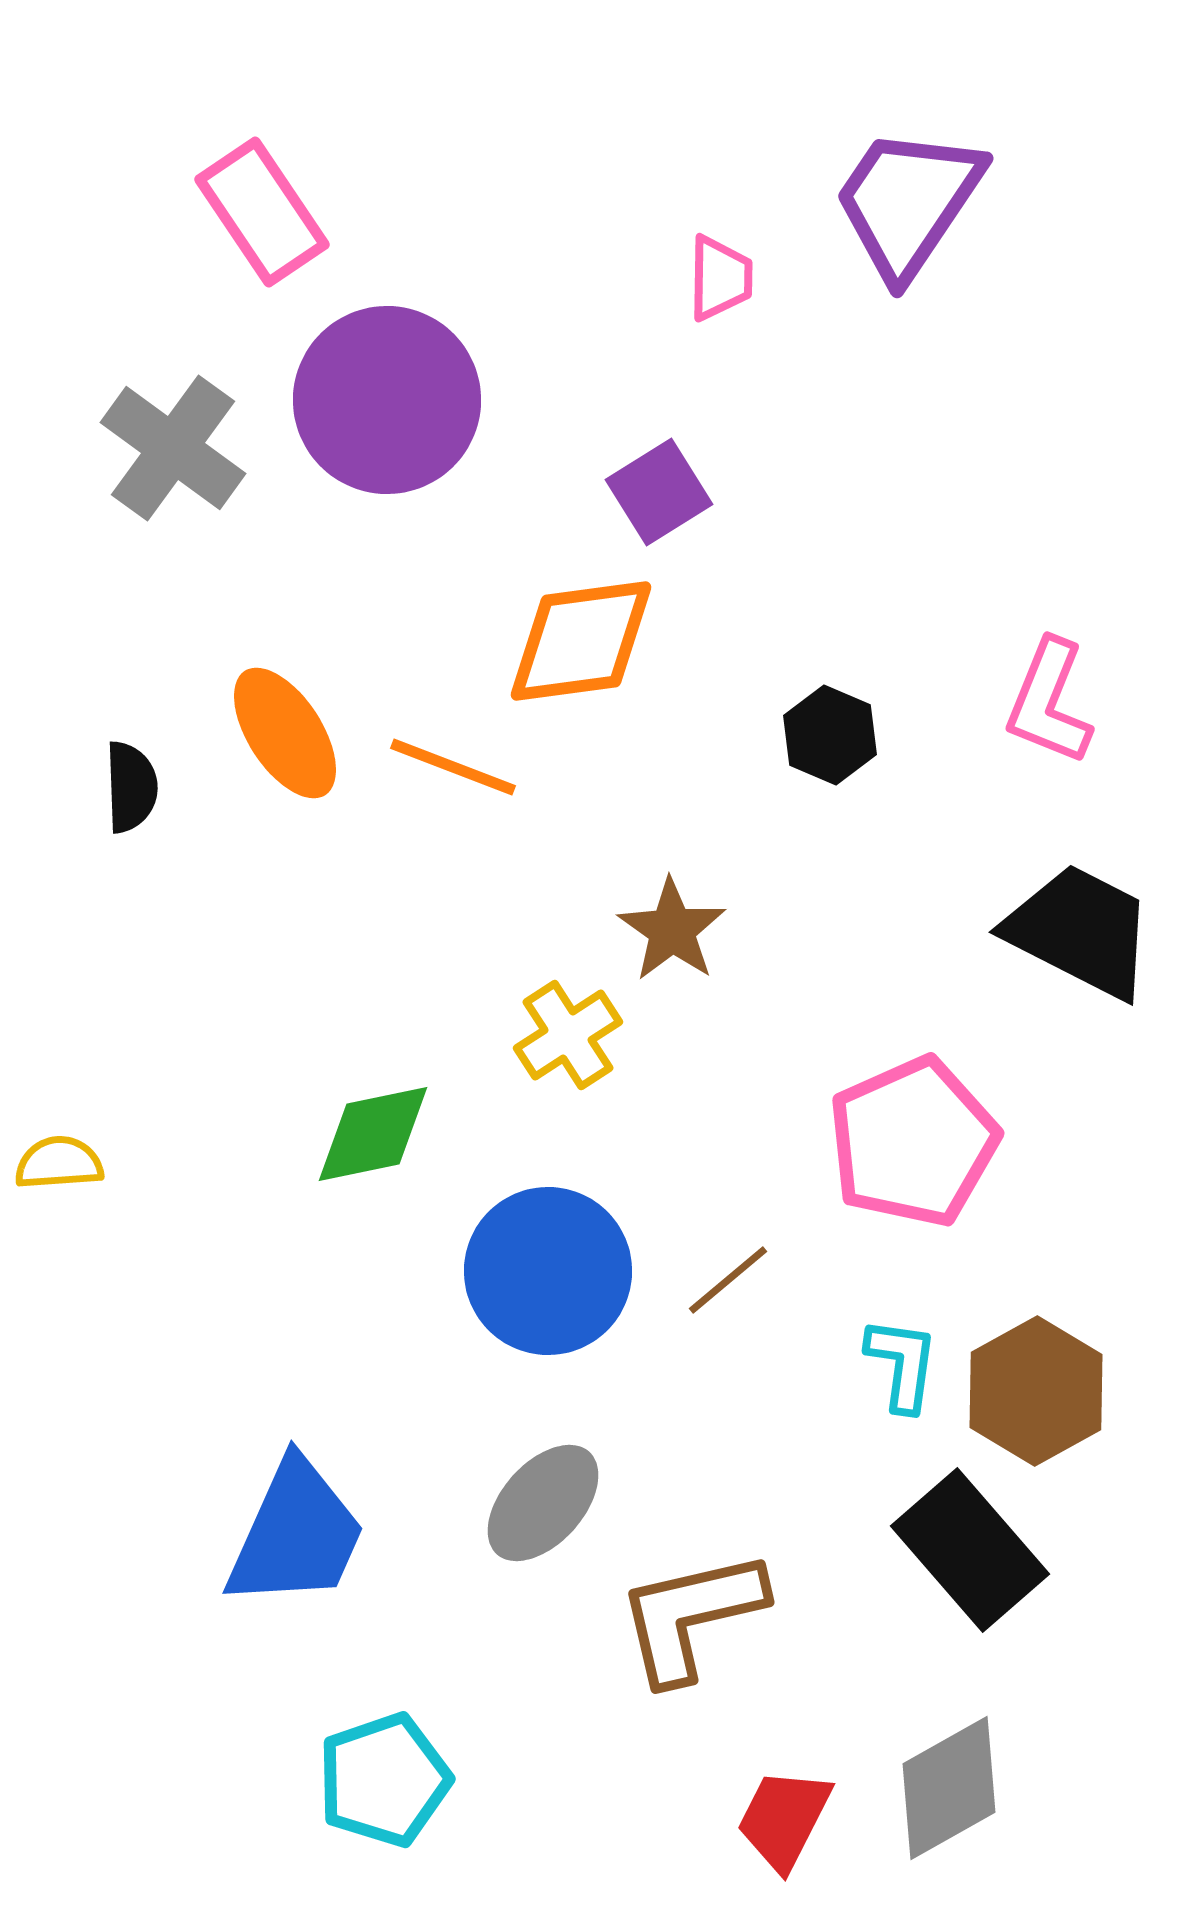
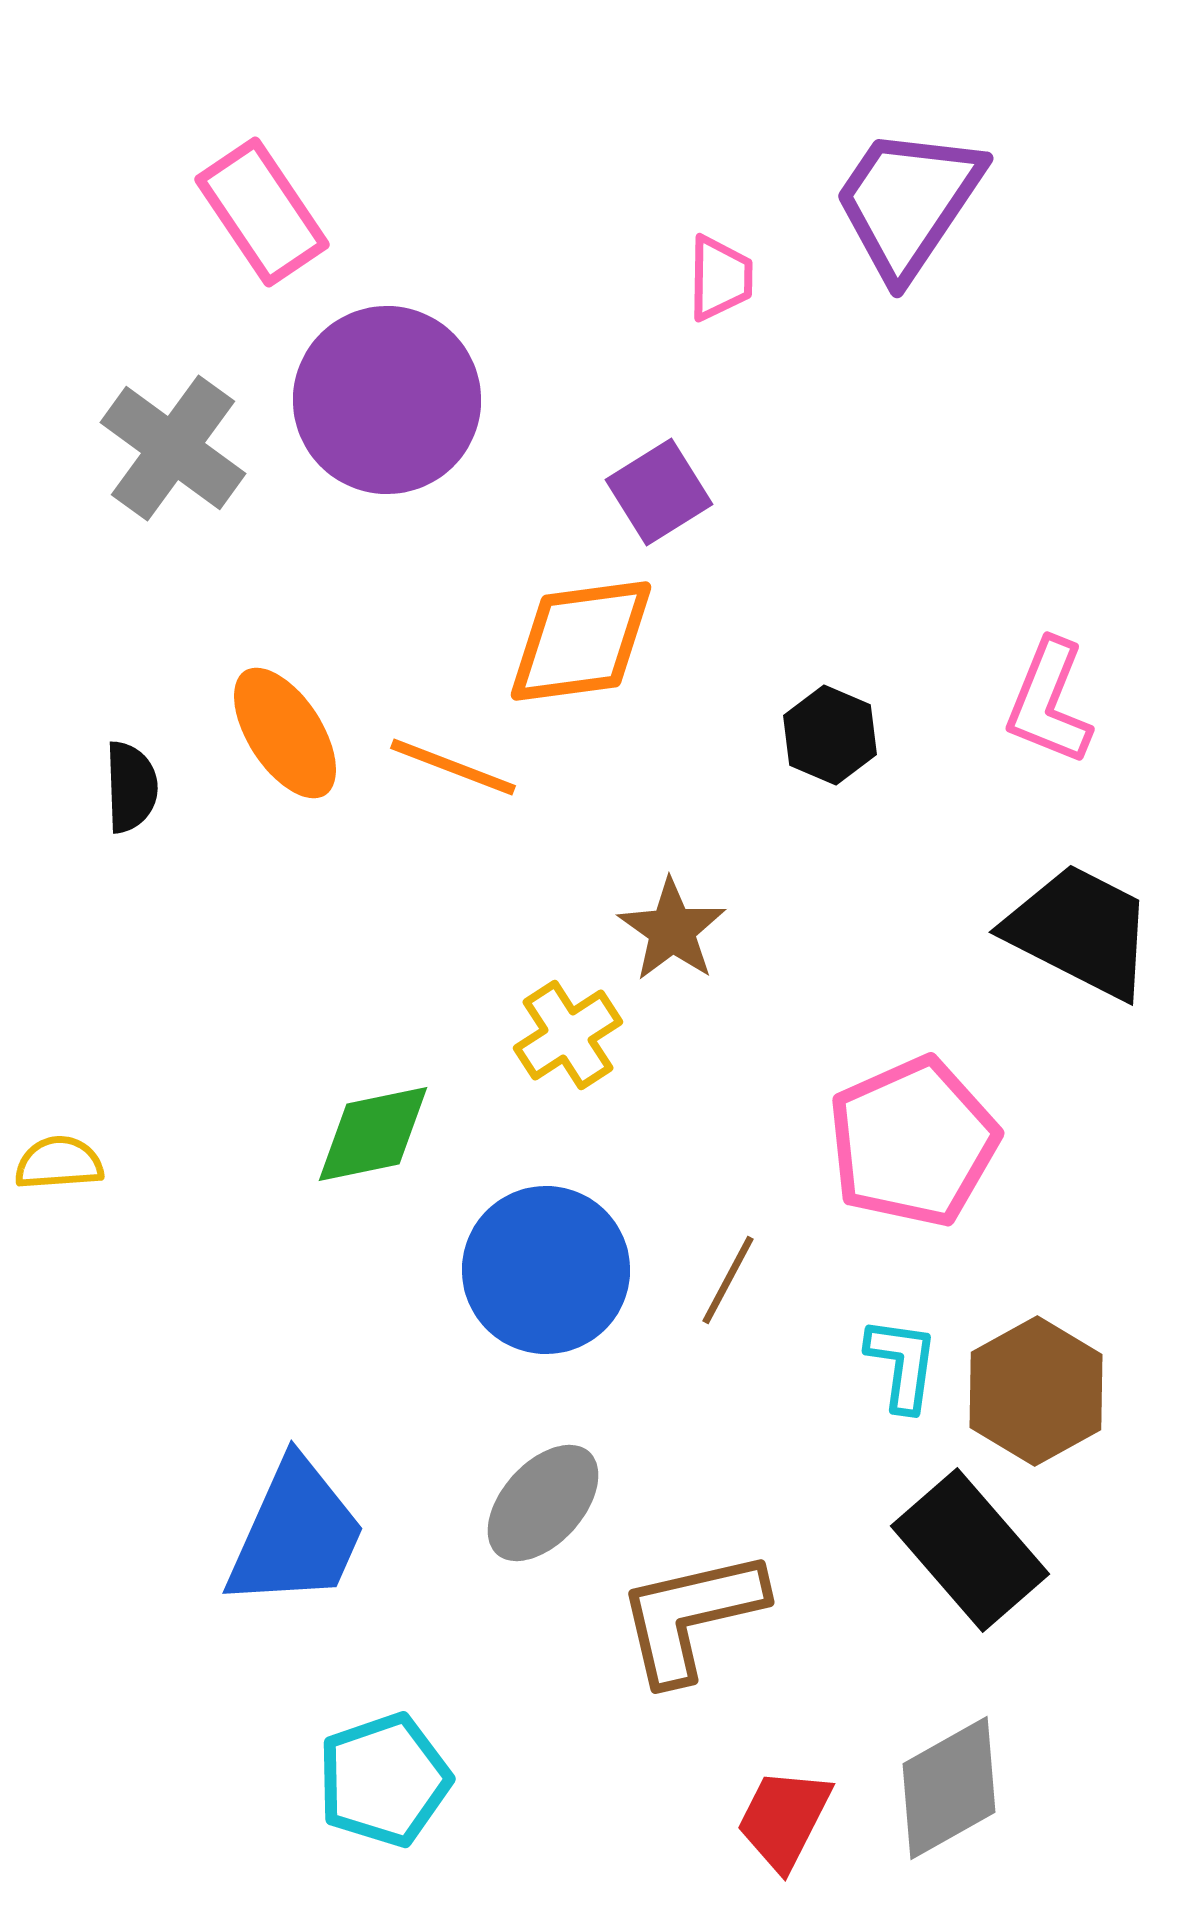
blue circle: moved 2 px left, 1 px up
brown line: rotated 22 degrees counterclockwise
